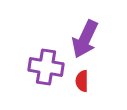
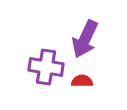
red semicircle: rotated 90 degrees clockwise
